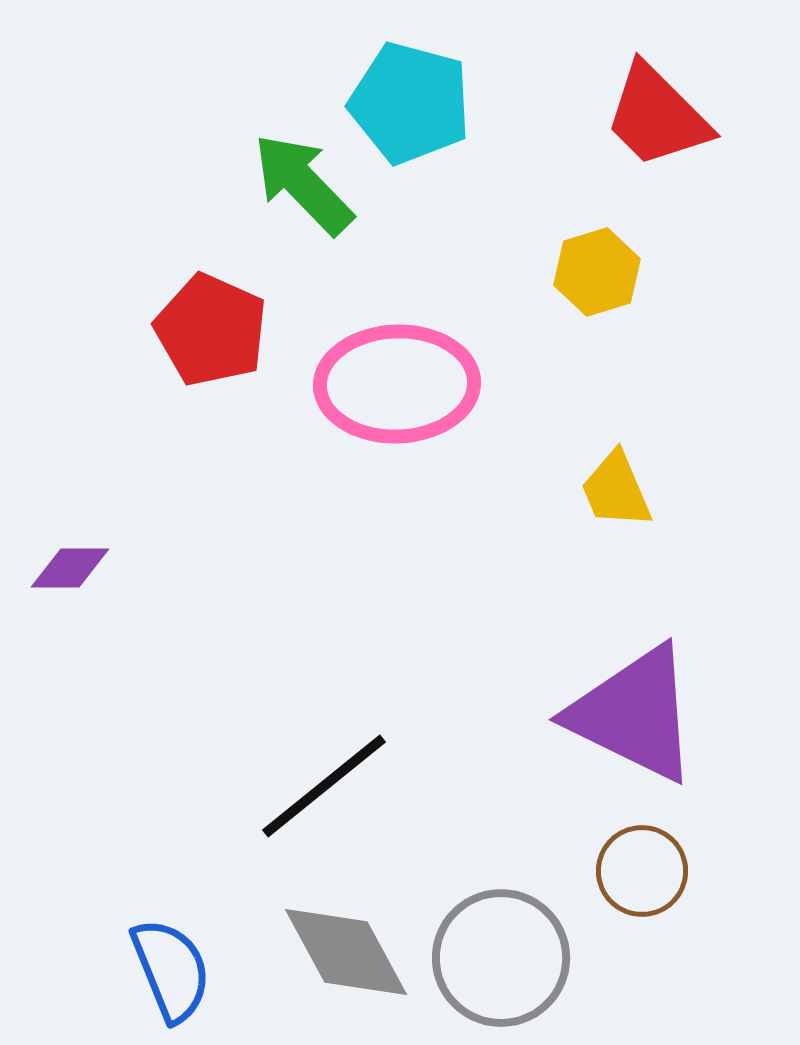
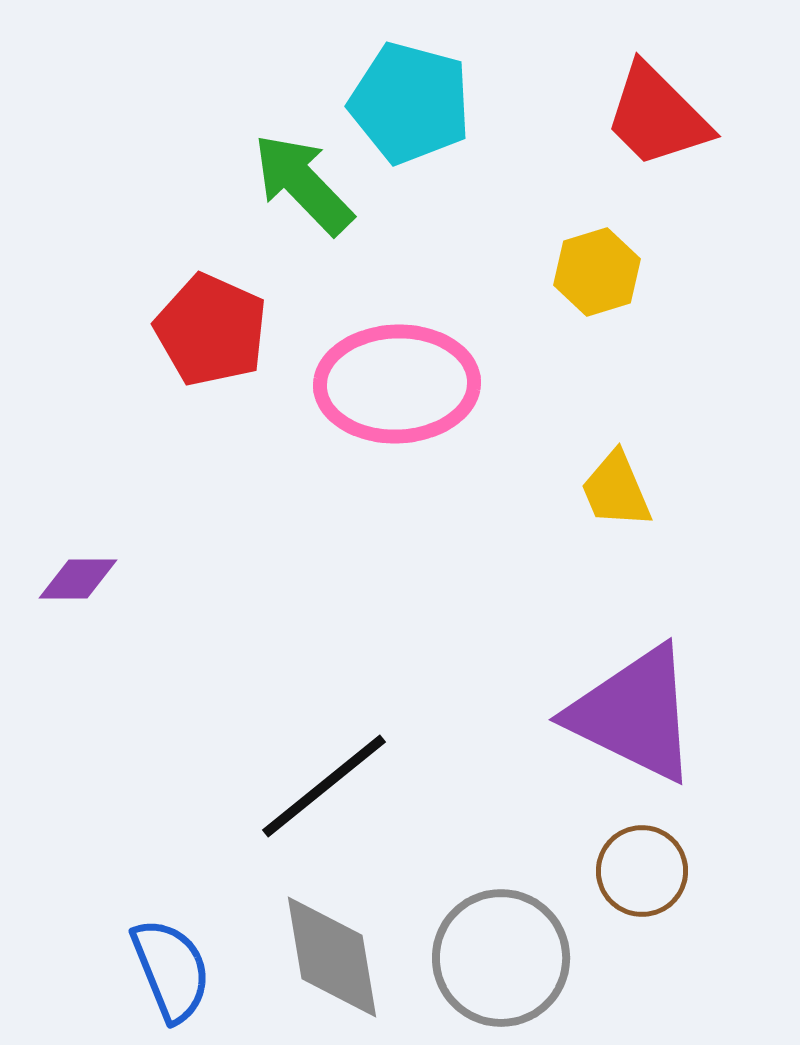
purple diamond: moved 8 px right, 11 px down
gray diamond: moved 14 px left, 5 px down; rotated 19 degrees clockwise
